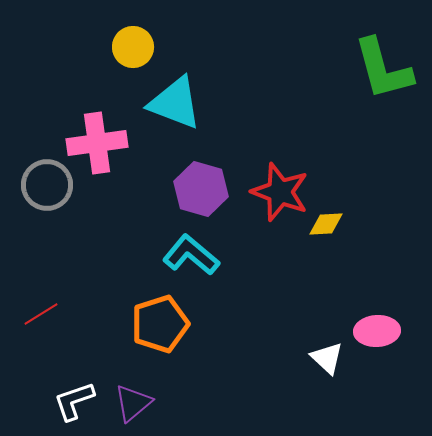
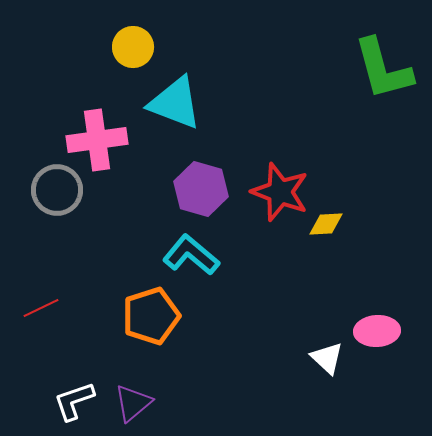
pink cross: moved 3 px up
gray circle: moved 10 px right, 5 px down
red line: moved 6 px up; rotated 6 degrees clockwise
orange pentagon: moved 9 px left, 8 px up
